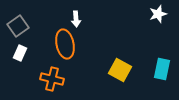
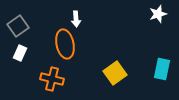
yellow square: moved 5 px left, 3 px down; rotated 25 degrees clockwise
